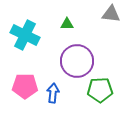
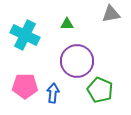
gray triangle: rotated 18 degrees counterclockwise
green pentagon: rotated 25 degrees clockwise
